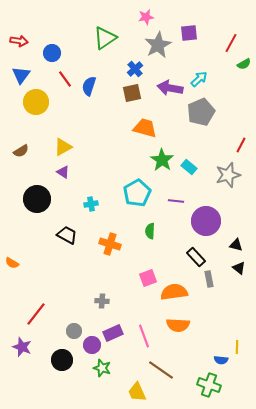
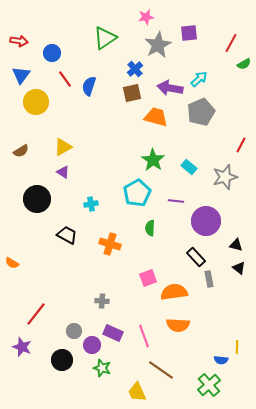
orange trapezoid at (145, 128): moved 11 px right, 11 px up
green star at (162, 160): moved 9 px left
gray star at (228, 175): moved 3 px left, 2 px down
green semicircle at (150, 231): moved 3 px up
purple rectangle at (113, 333): rotated 48 degrees clockwise
green cross at (209, 385): rotated 30 degrees clockwise
